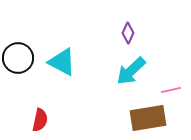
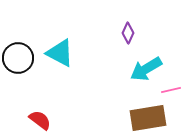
cyan triangle: moved 2 px left, 9 px up
cyan arrow: moved 15 px right, 2 px up; rotated 12 degrees clockwise
red semicircle: rotated 65 degrees counterclockwise
